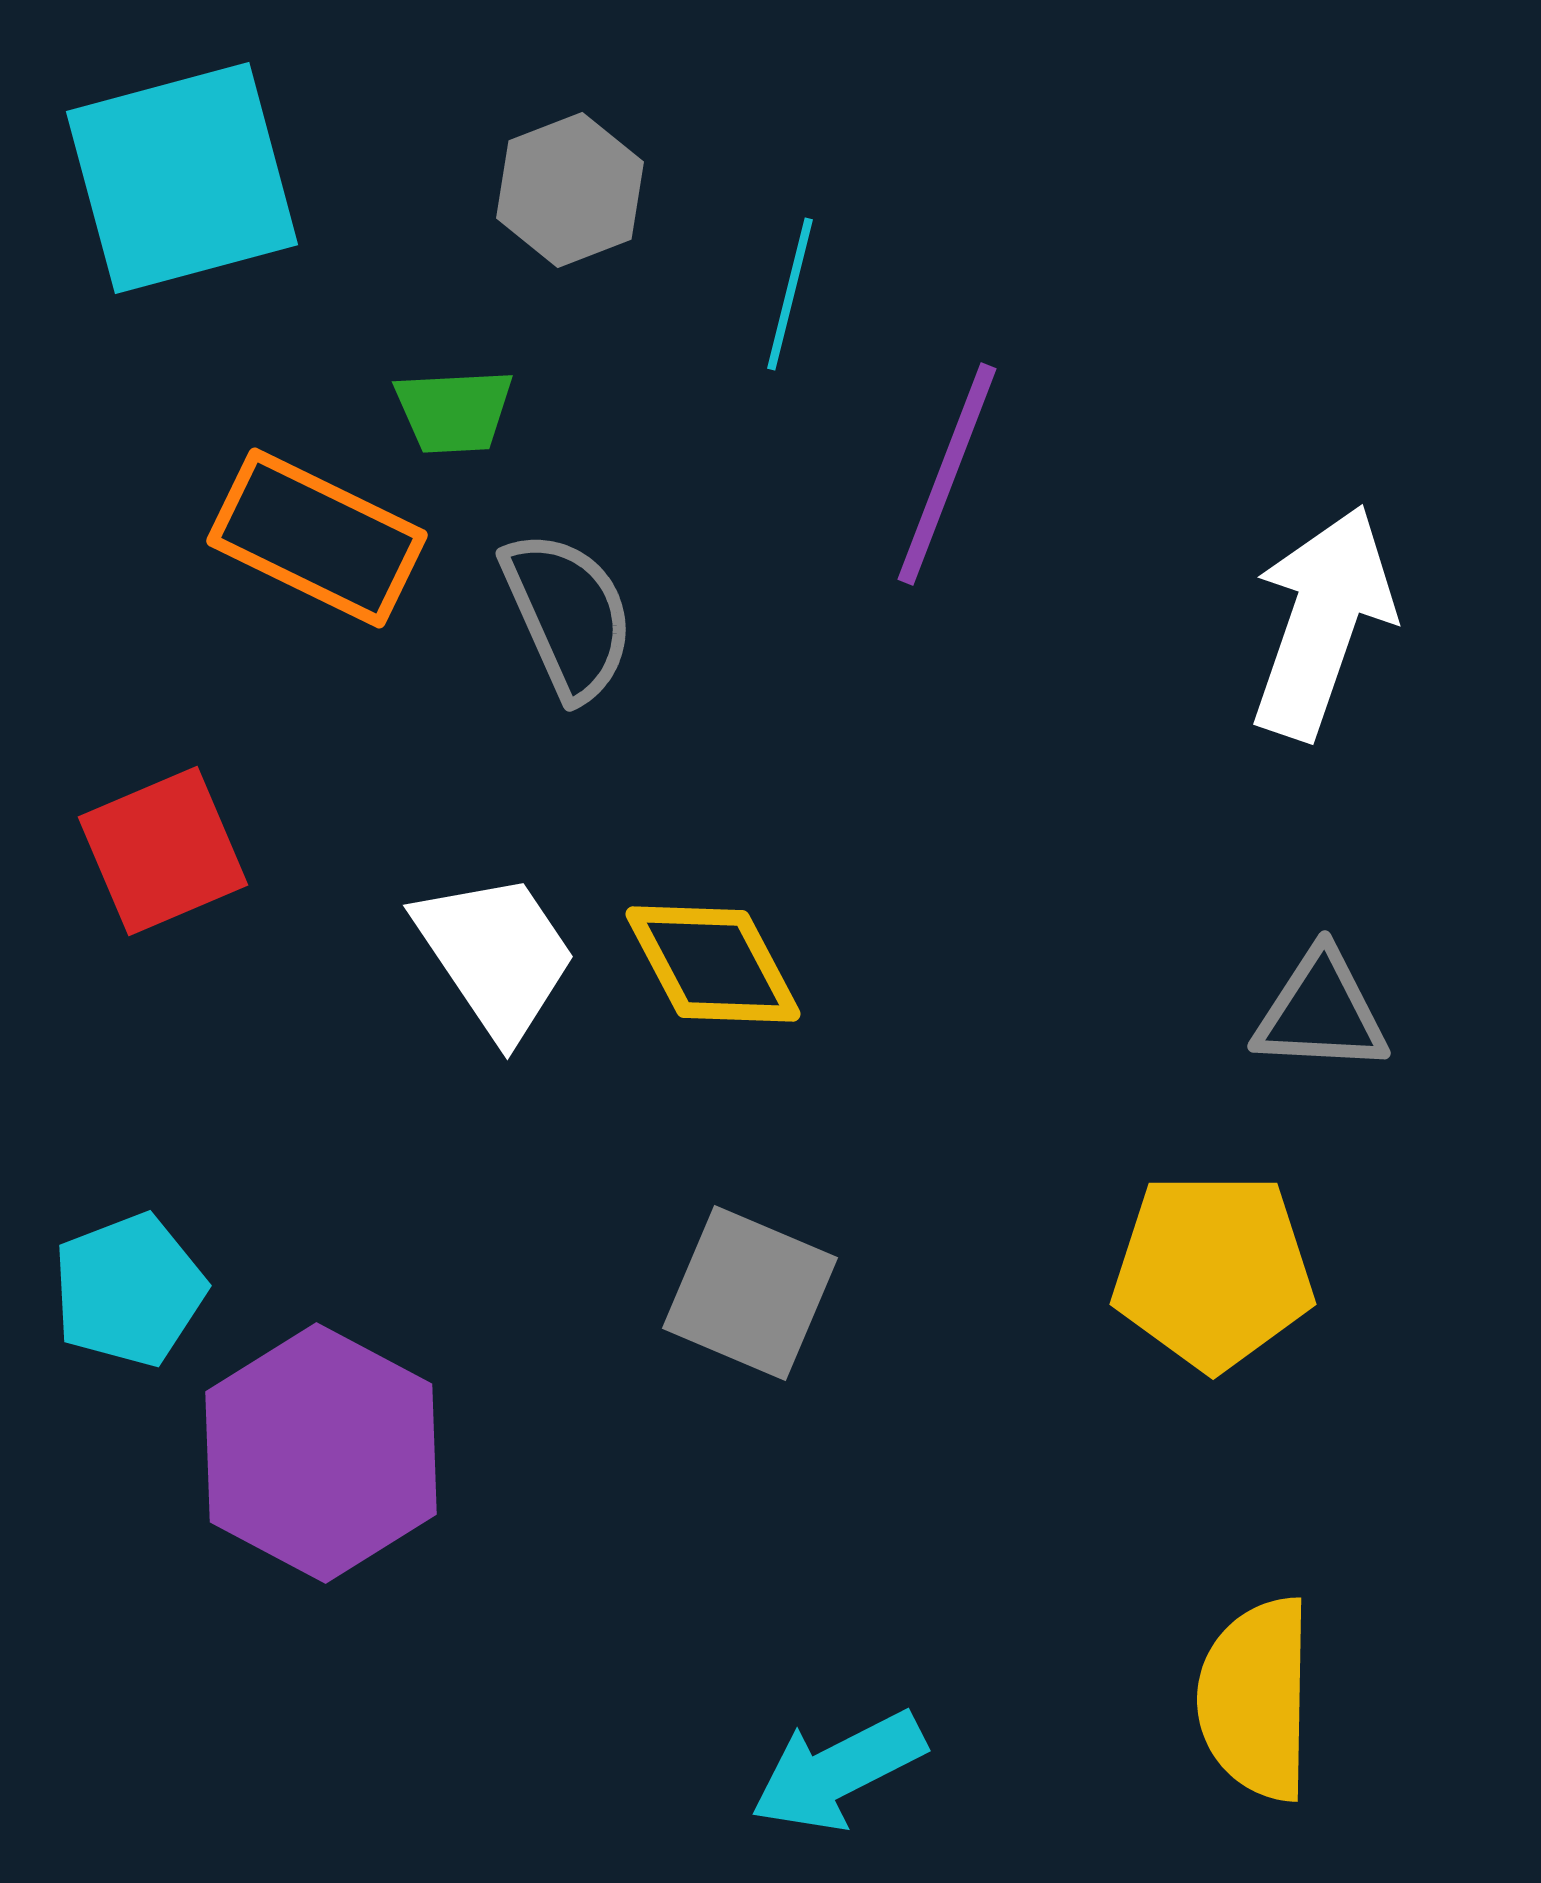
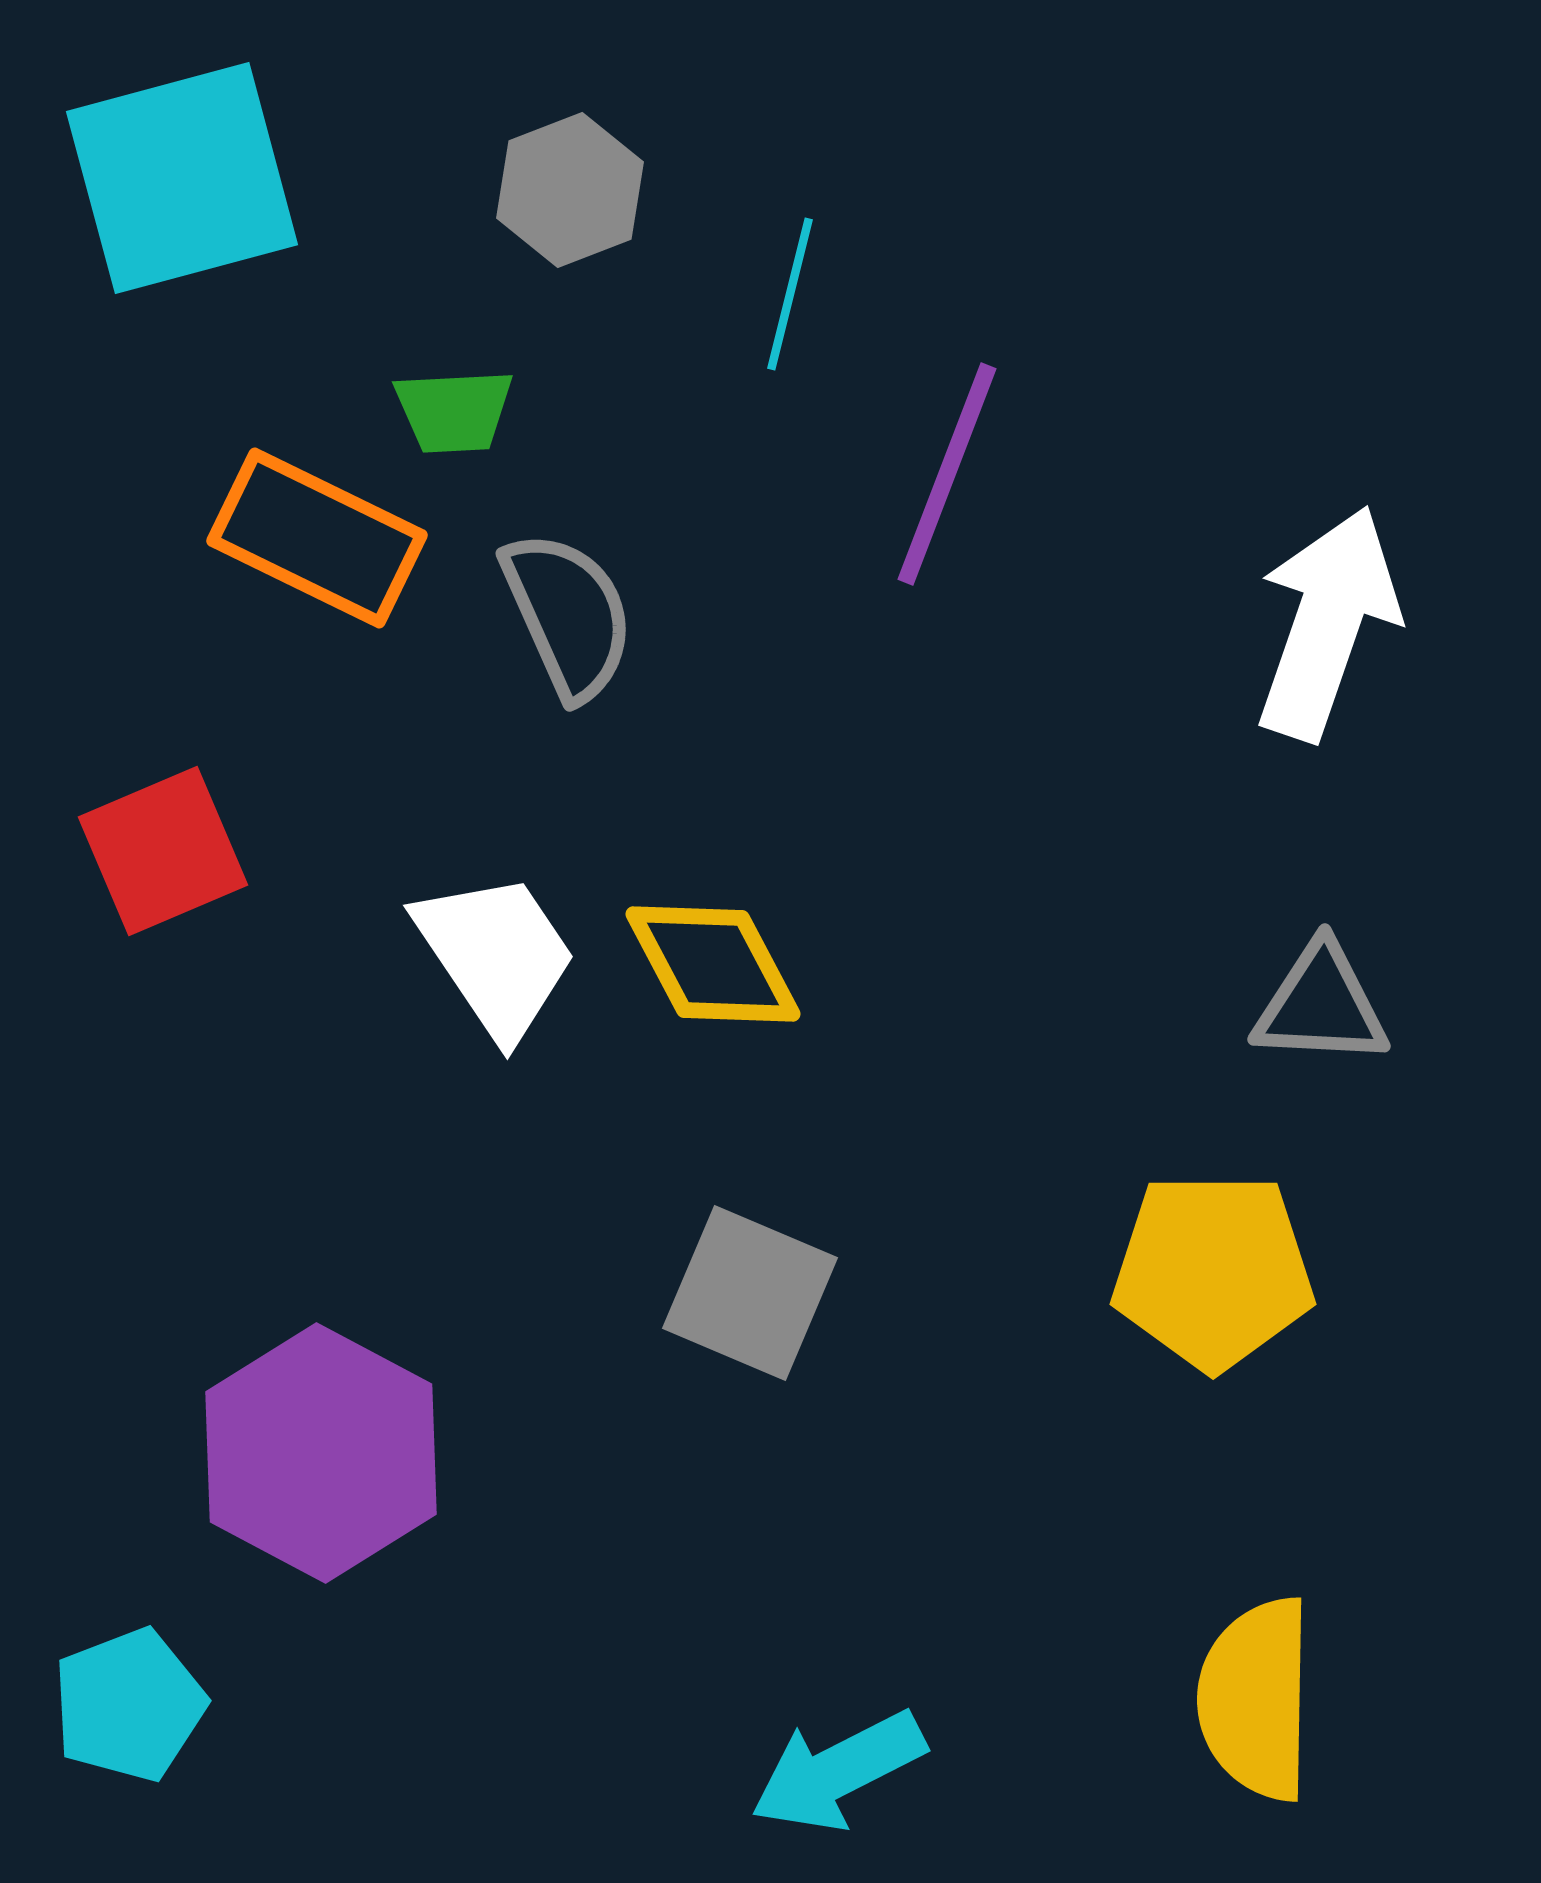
white arrow: moved 5 px right, 1 px down
gray triangle: moved 7 px up
cyan pentagon: moved 415 px down
